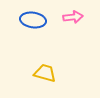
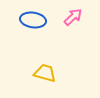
pink arrow: rotated 36 degrees counterclockwise
